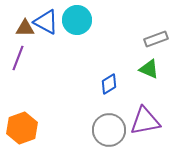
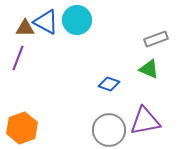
blue diamond: rotated 50 degrees clockwise
